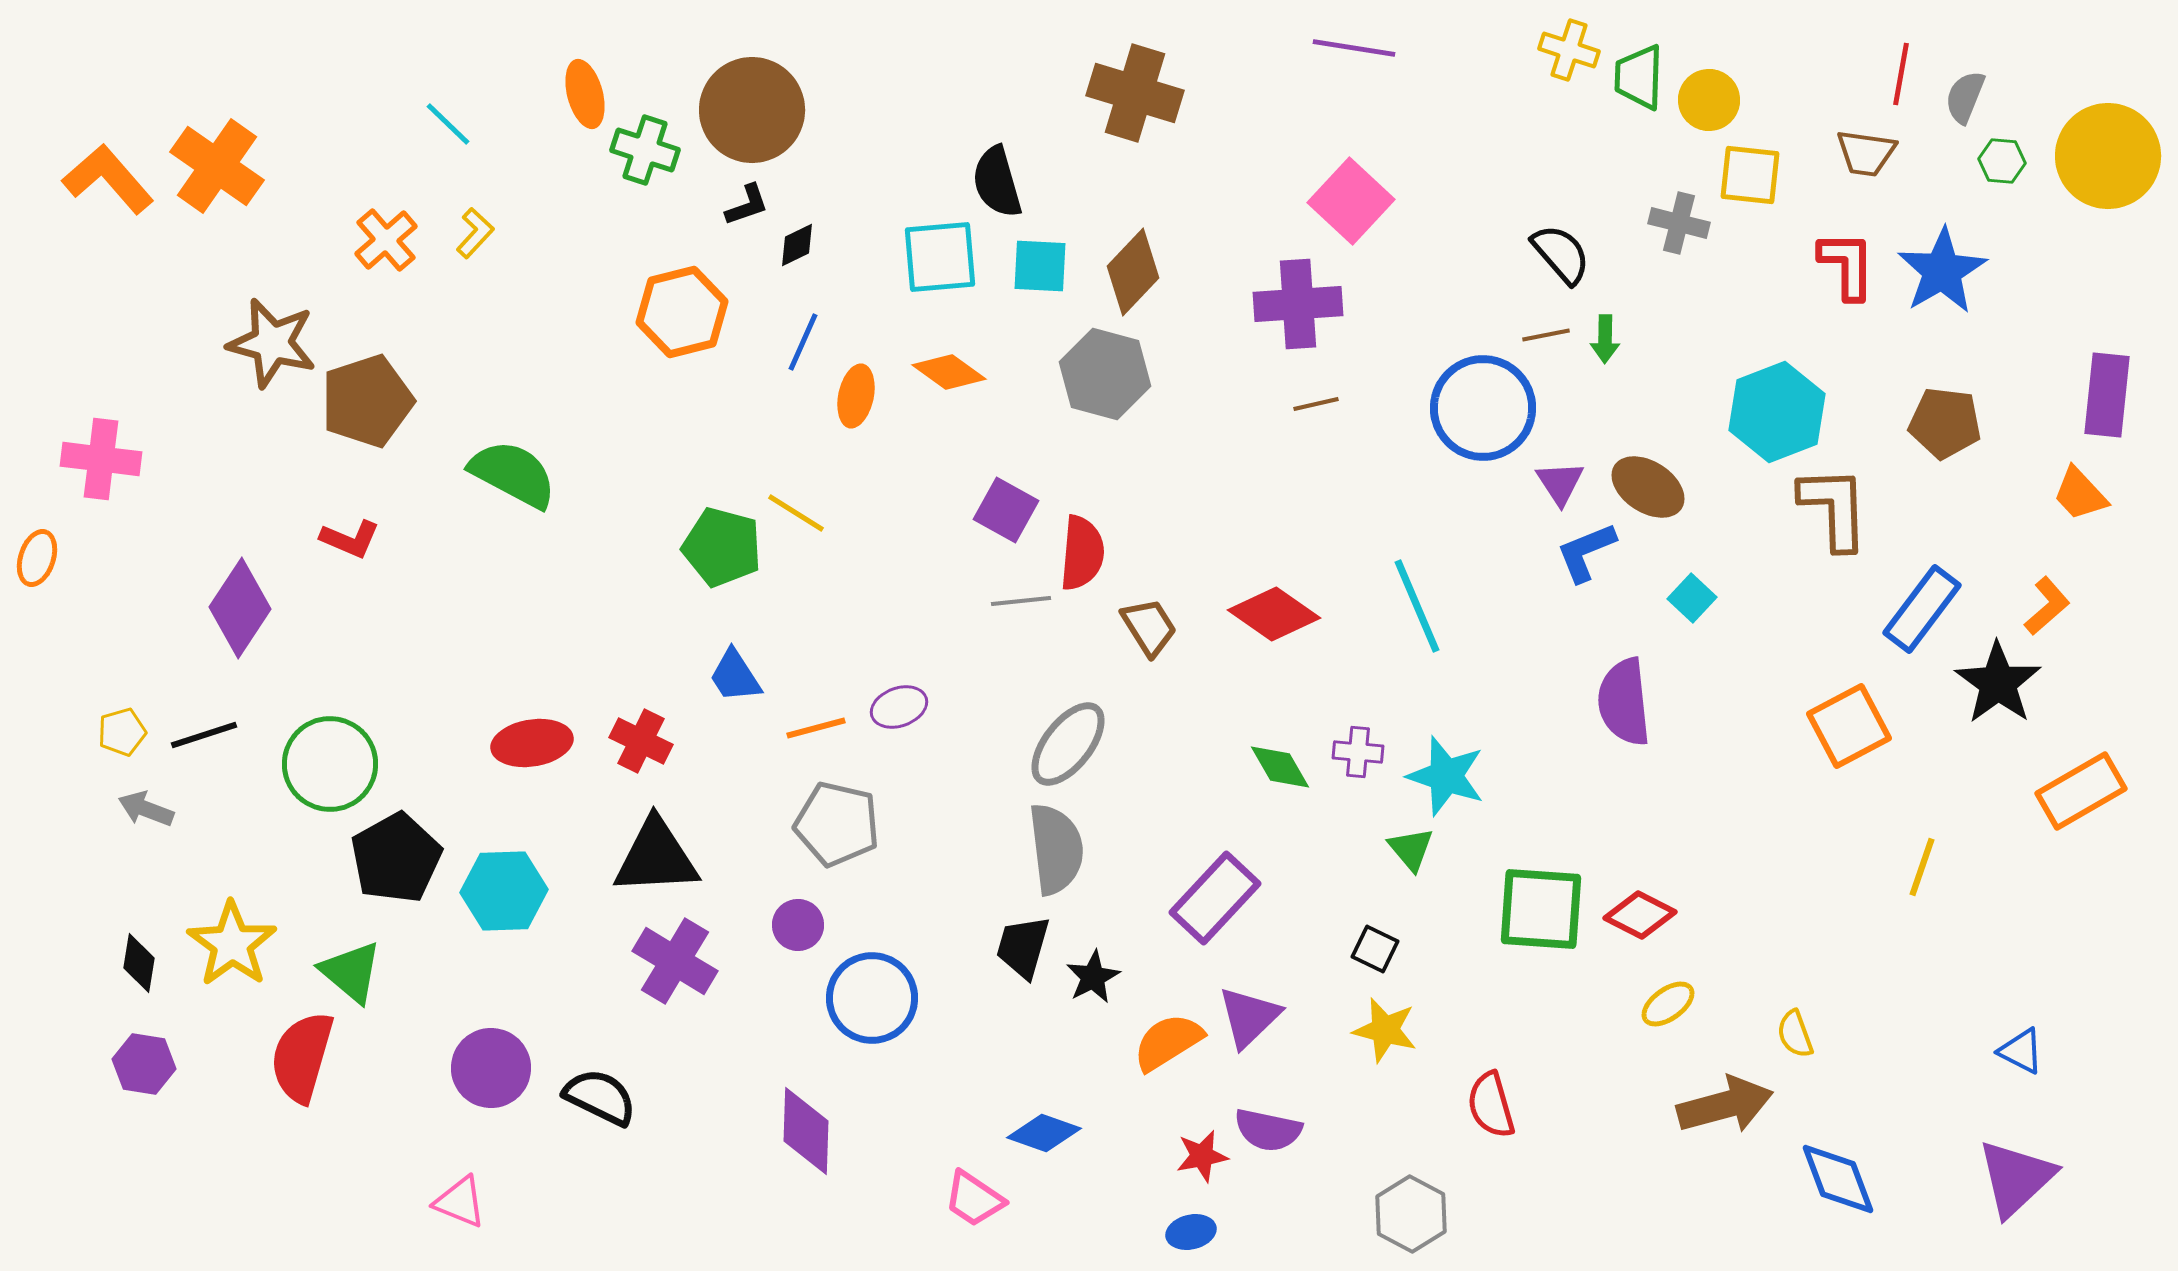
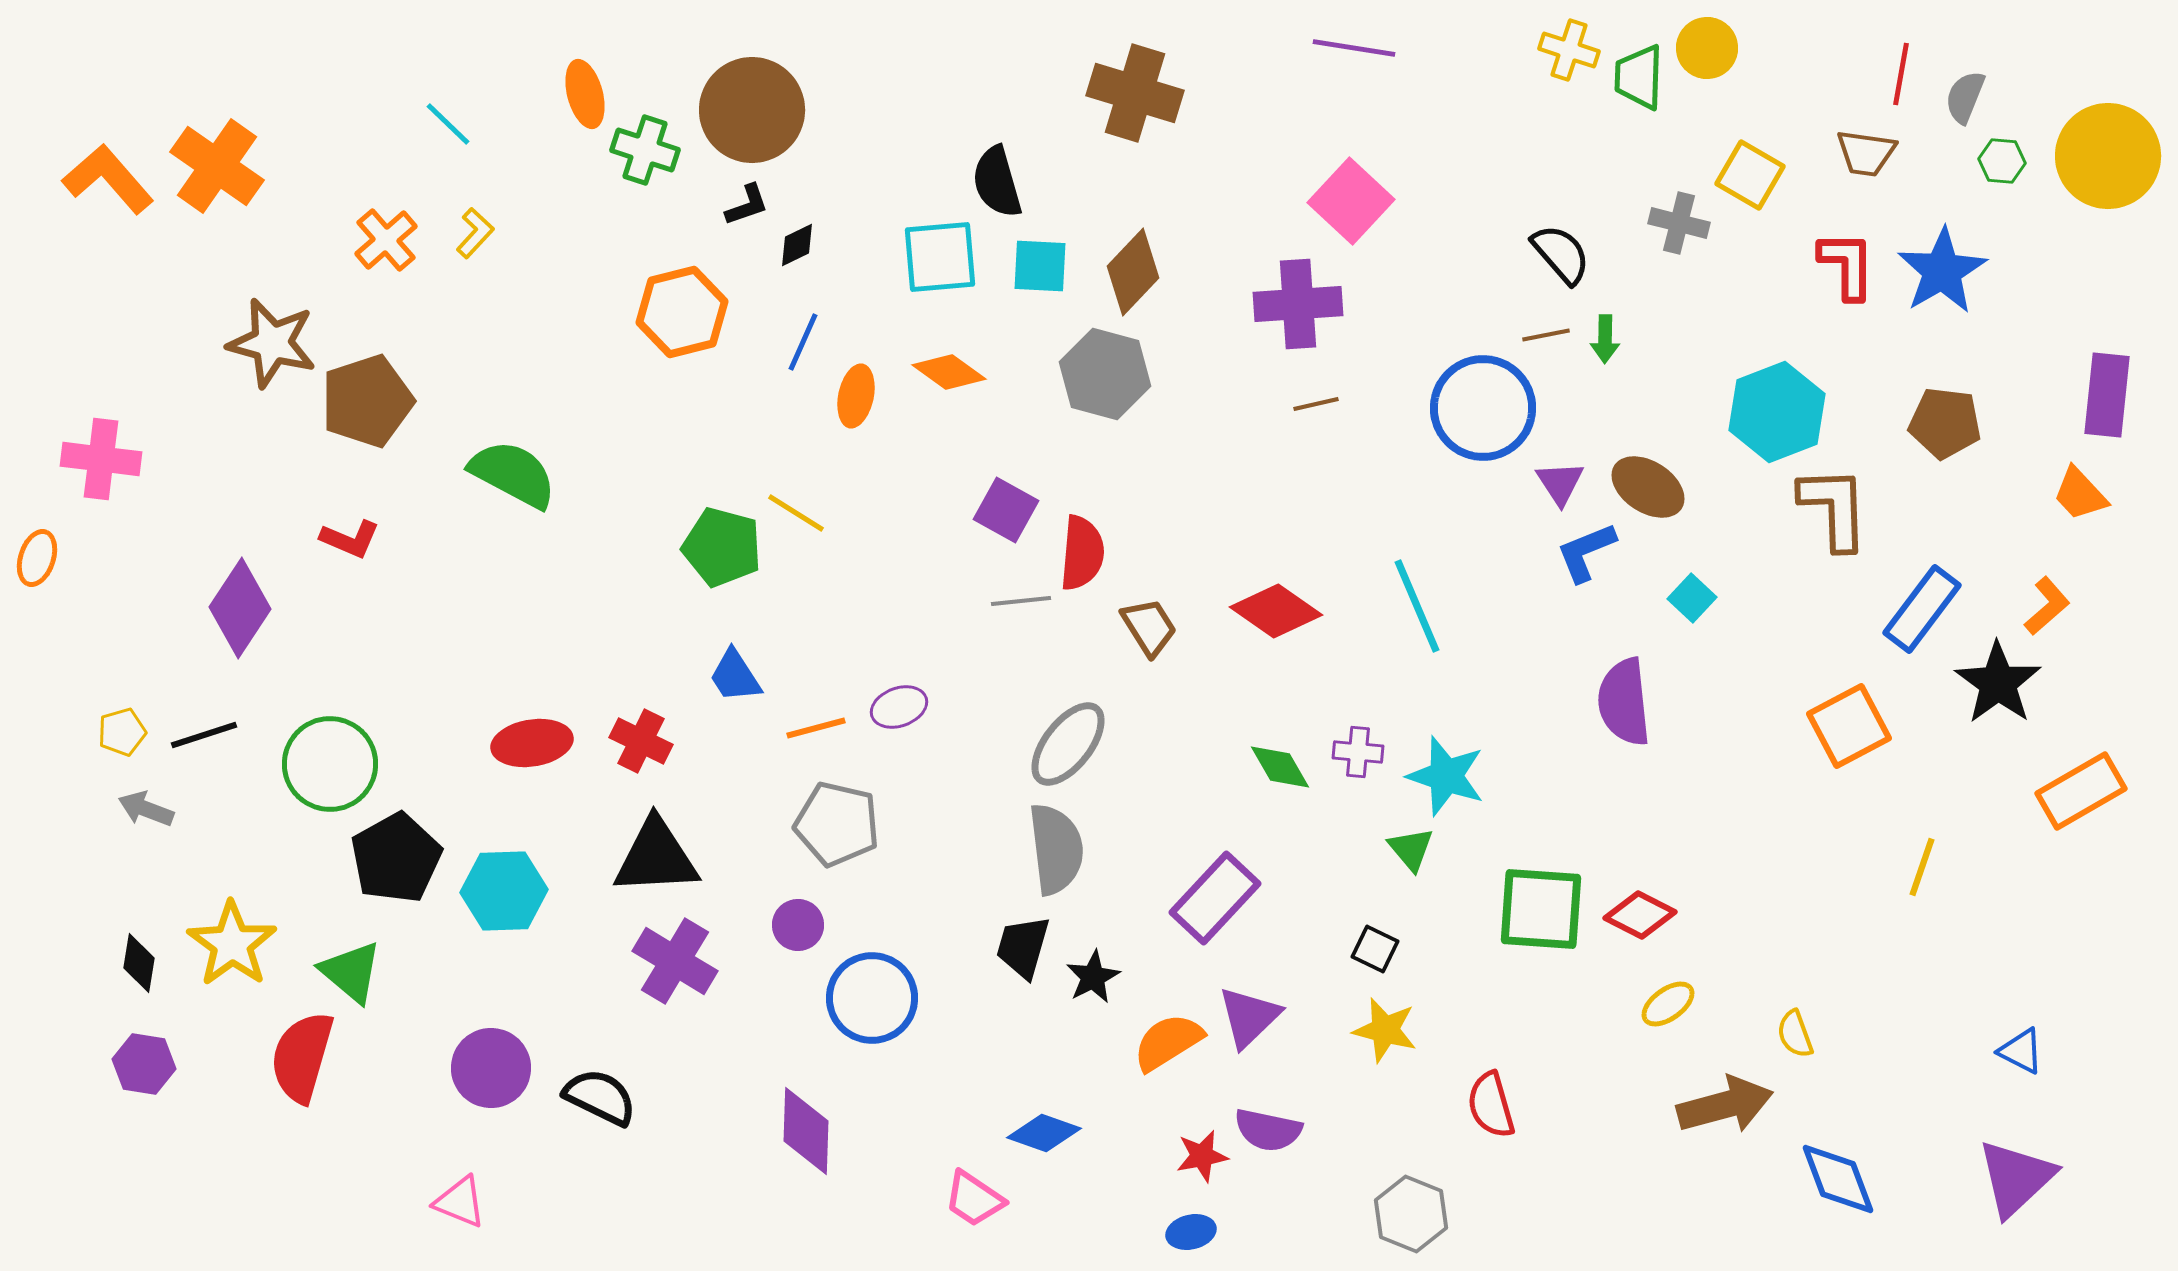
yellow circle at (1709, 100): moved 2 px left, 52 px up
yellow square at (1750, 175): rotated 24 degrees clockwise
red diamond at (1274, 614): moved 2 px right, 3 px up
gray hexagon at (1411, 1214): rotated 6 degrees counterclockwise
